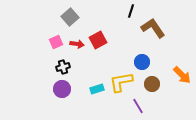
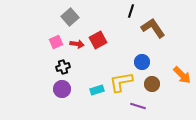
cyan rectangle: moved 1 px down
purple line: rotated 42 degrees counterclockwise
